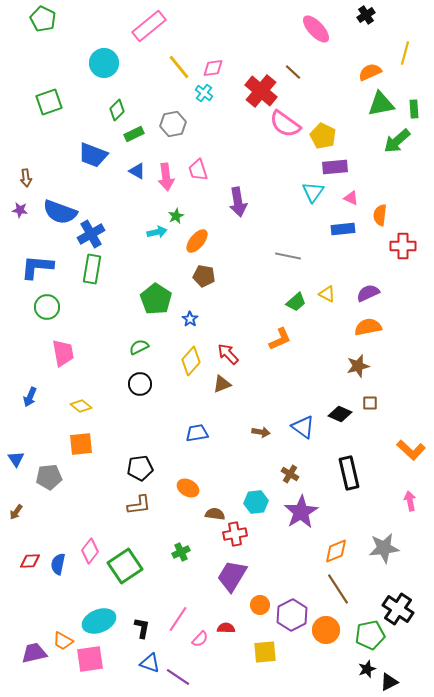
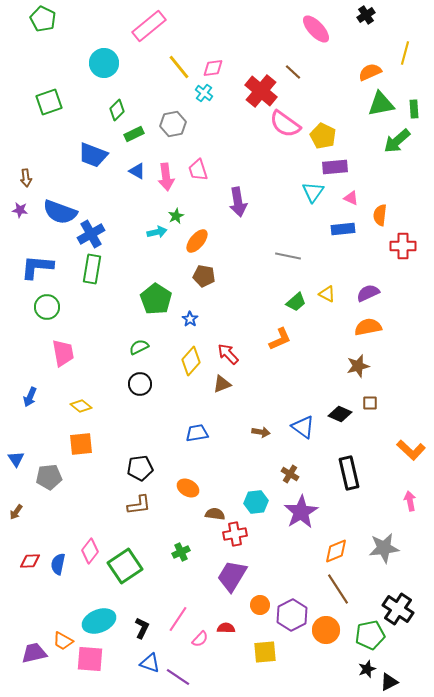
black L-shape at (142, 628): rotated 15 degrees clockwise
pink square at (90, 659): rotated 12 degrees clockwise
